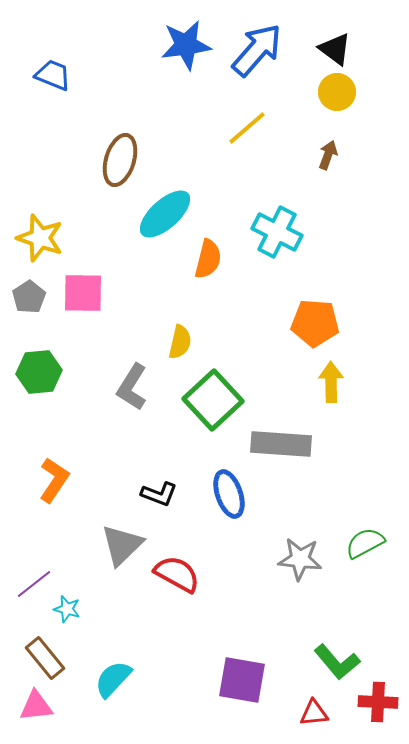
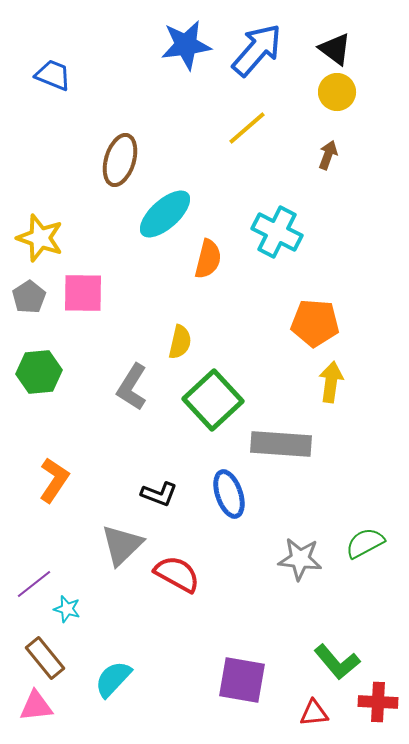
yellow arrow: rotated 9 degrees clockwise
